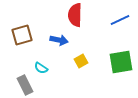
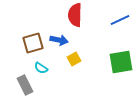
brown square: moved 11 px right, 8 px down
yellow square: moved 7 px left, 2 px up
